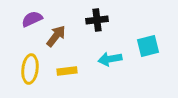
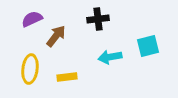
black cross: moved 1 px right, 1 px up
cyan arrow: moved 2 px up
yellow rectangle: moved 6 px down
